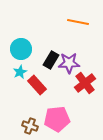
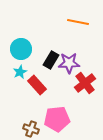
brown cross: moved 1 px right, 3 px down
